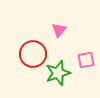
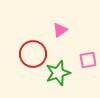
pink triangle: moved 1 px right; rotated 14 degrees clockwise
pink square: moved 2 px right
